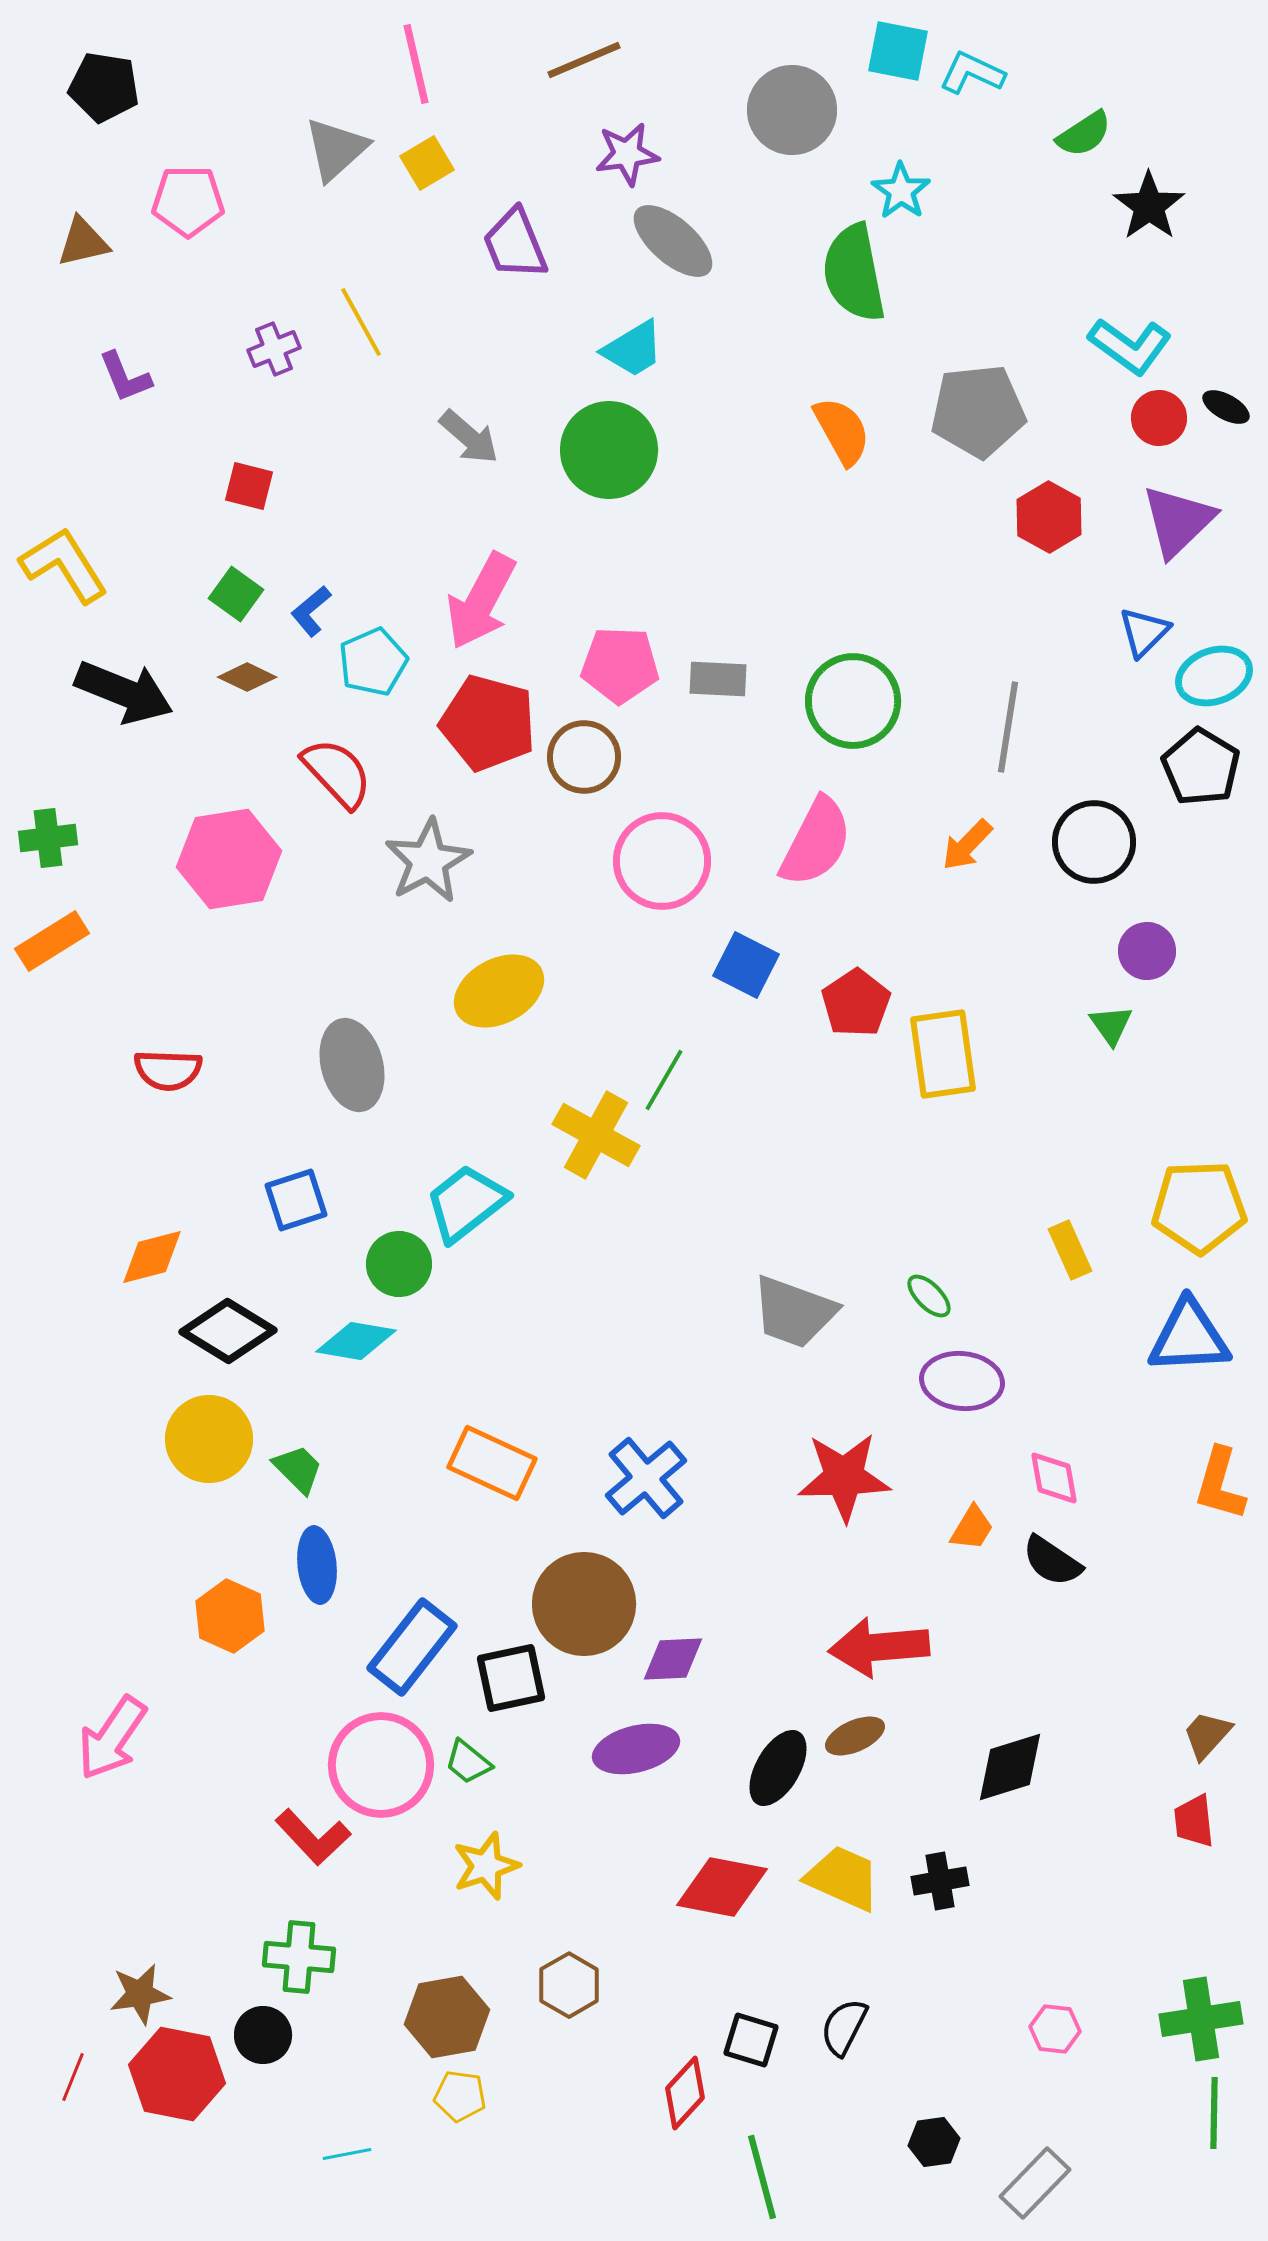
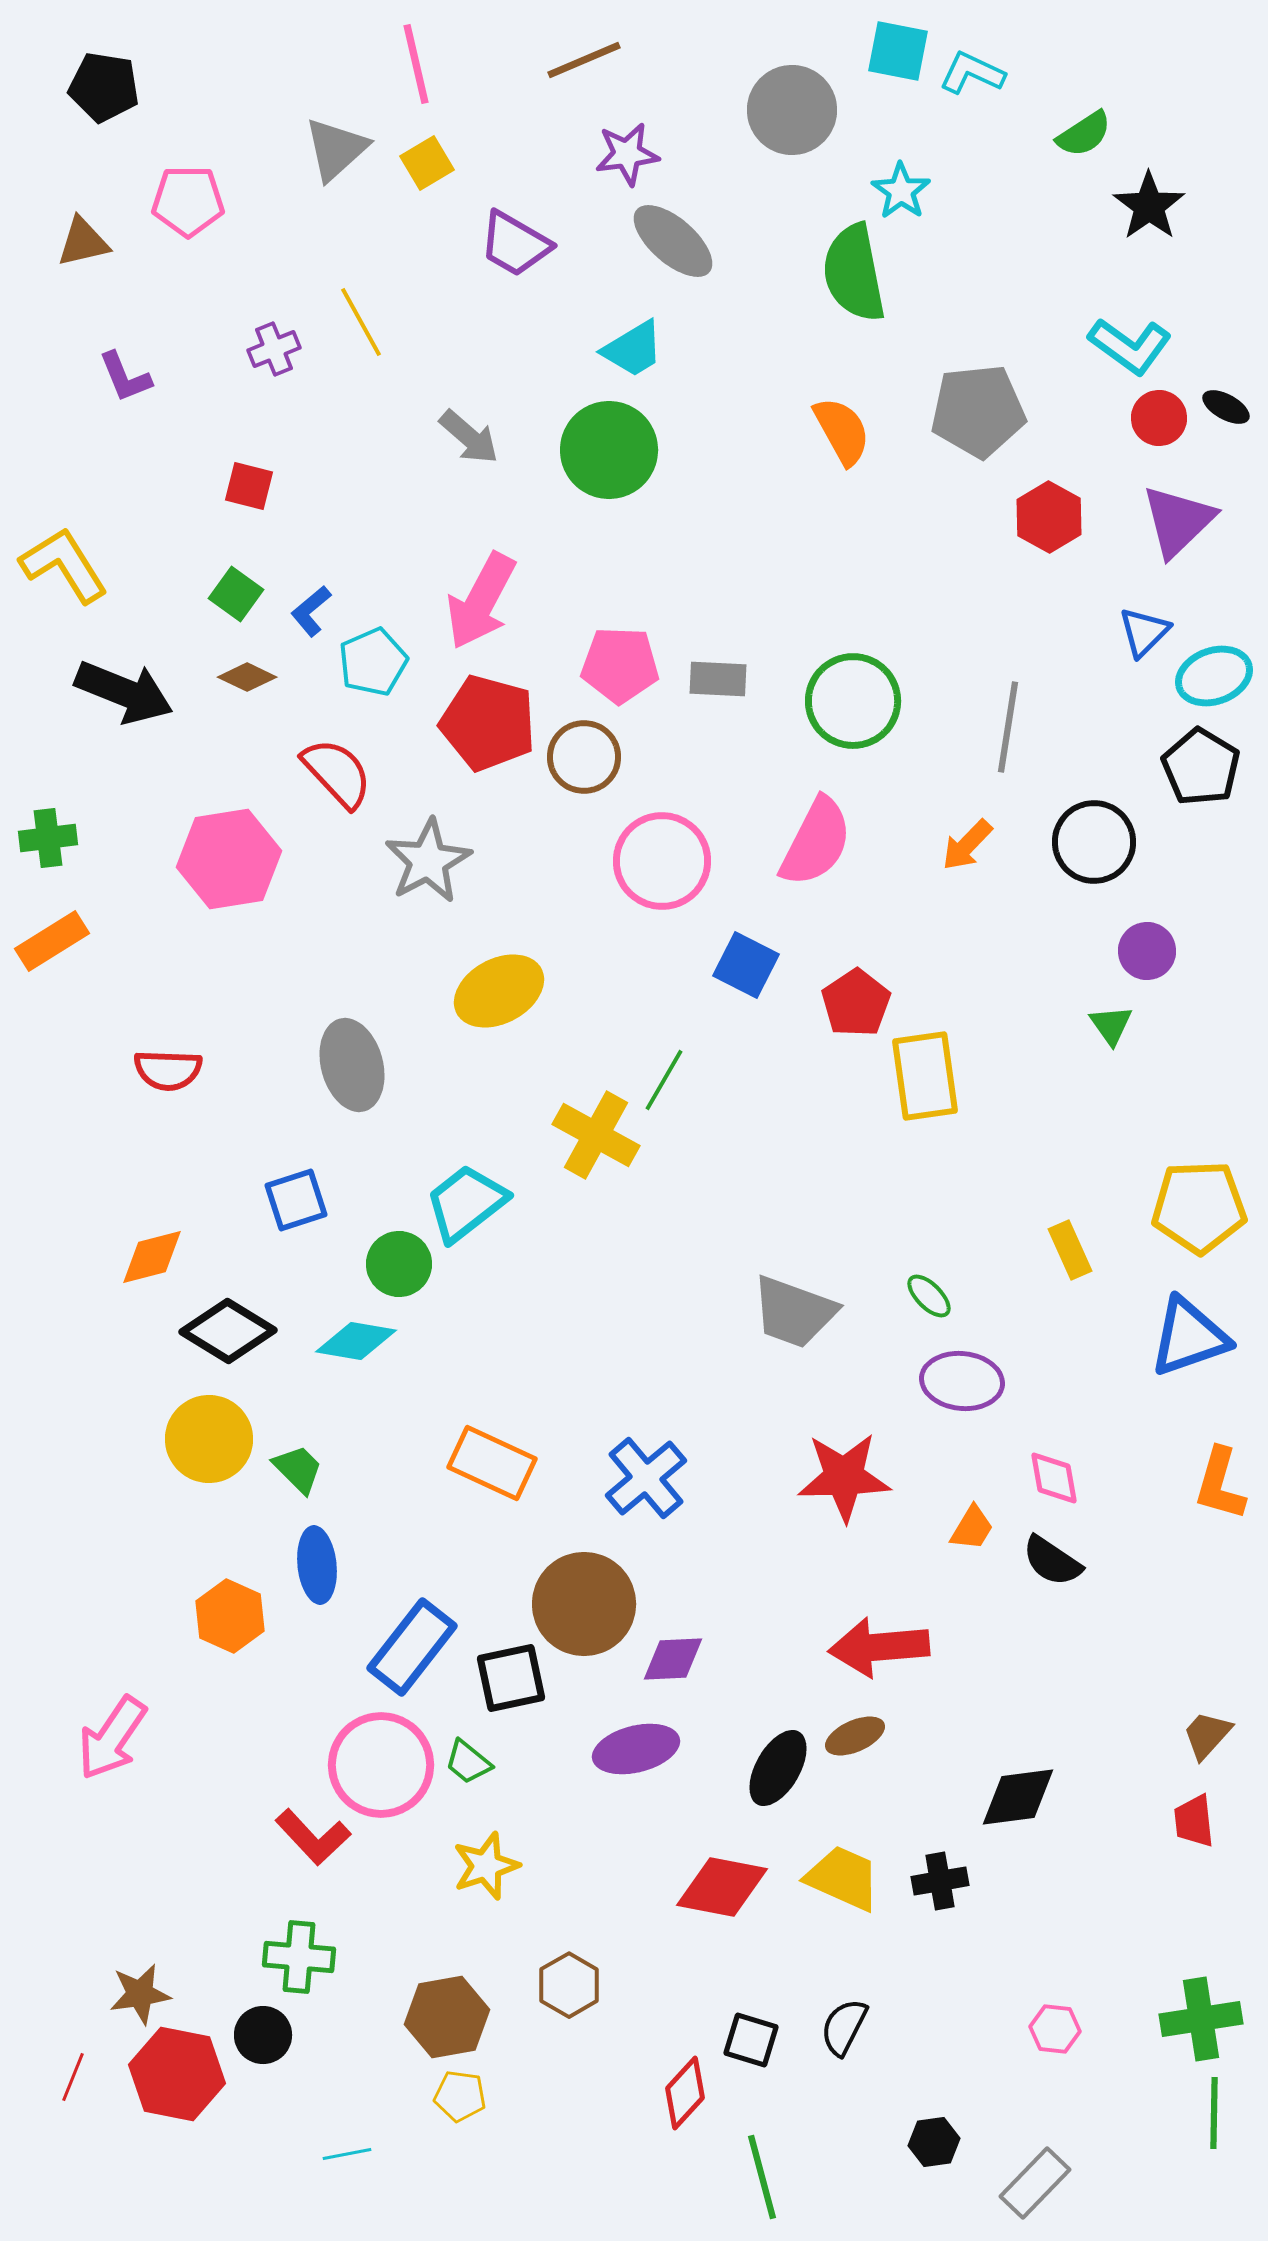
purple trapezoid at (515, 244): rotated 38 degrees counterclockwise
yellow rectangle at (943, 1054): moved 18 px left, 22 px down
blue triangle at (1189, 1337): rotated 16 degrees counterclockwise
black diamond at (1010, 1767): moved 8 px right, 30 px down; rotated 10 degrees clockwise
